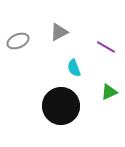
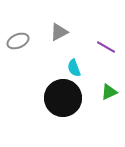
black circle: moved 2 px right, 8 px up
